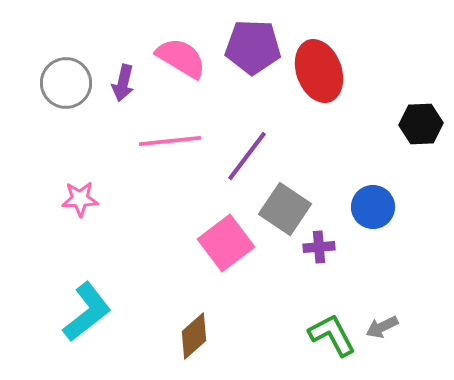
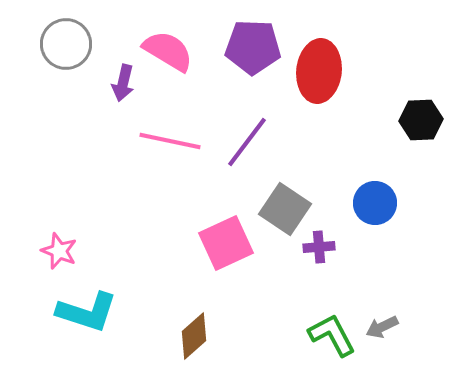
pink semicircle: moved 13 px left, 7 px up
red ellipse: rotated 26 degrees clockwise
gray circle: moved 39 px up
black hexagon: moved 4 px up
pink line: rotated 18 degrees clockwise
purple line: moved 14 px up
pink star: moved 21 px left, 52 px down; rotated 24 degrees clockwise
blue circle: moved 2 px right, 4 px up
pink square: rotated 12 degrees clockwise
cyan L-shape: rotated 56 degrees clockwise
